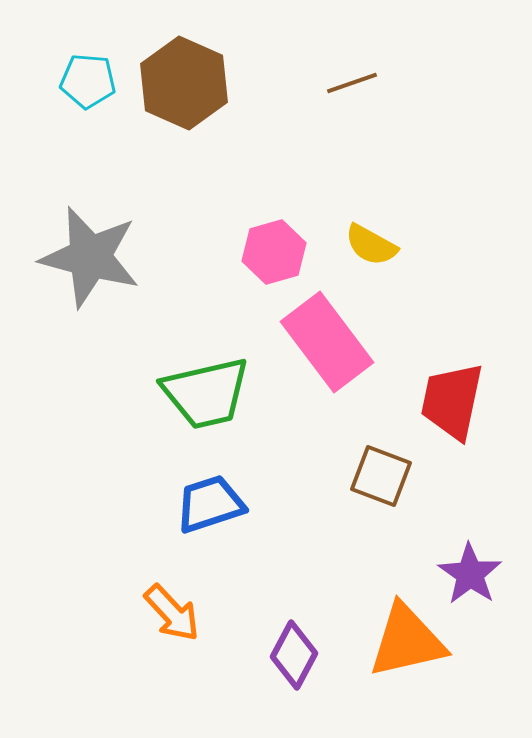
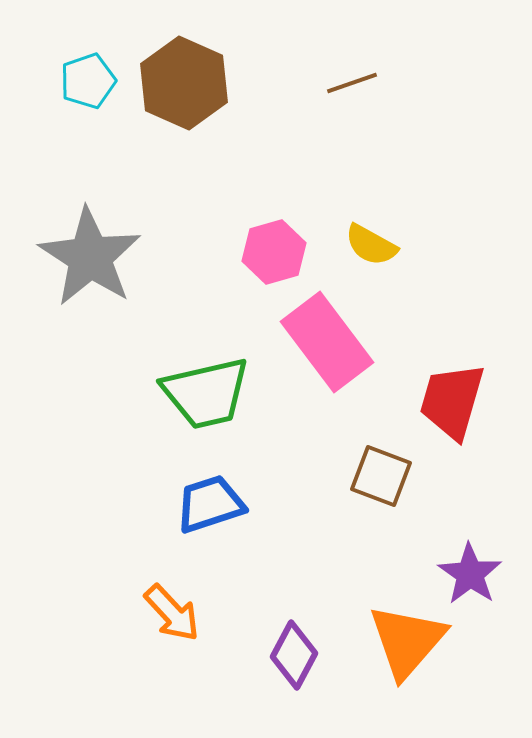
cyan pentagon: rotated 24 degrees counterclockwise
gray star: rotated 18 degrees clockwise
red trapezoid: rotated 4 degrees clockwise
orange triangle: rotated 36 degrees counterclockwise
